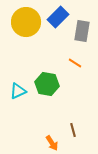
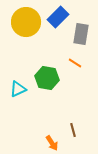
gray rectangle: moved 1 px left, 3 px down
green hexagon: moved 6 px up
cyan triangle: moved 2 px up
